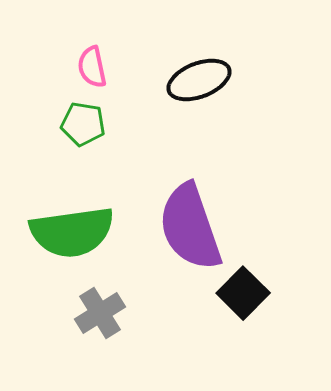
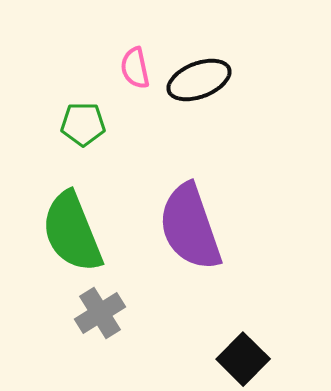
pink semicircle: moved 43 px right, 1 px down
green pentagon: rotated 9 degrees counterclockwise
green semicircle: rotated 76 degrees clockwise
black square: moved 66 px down
